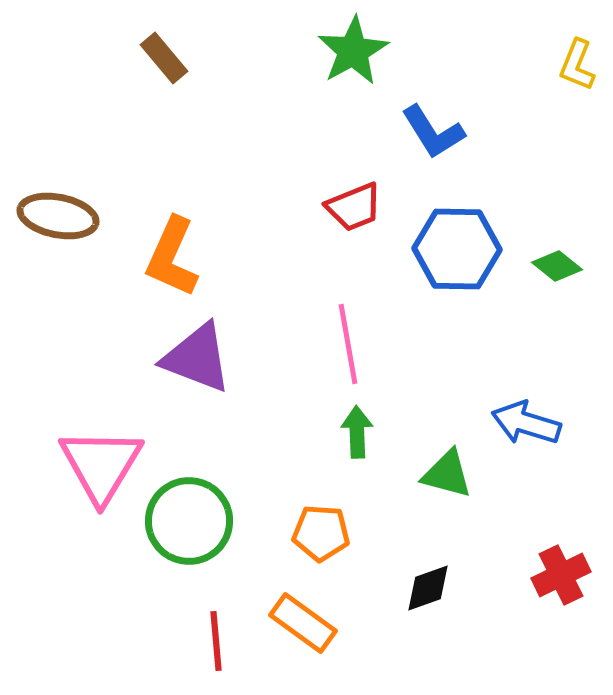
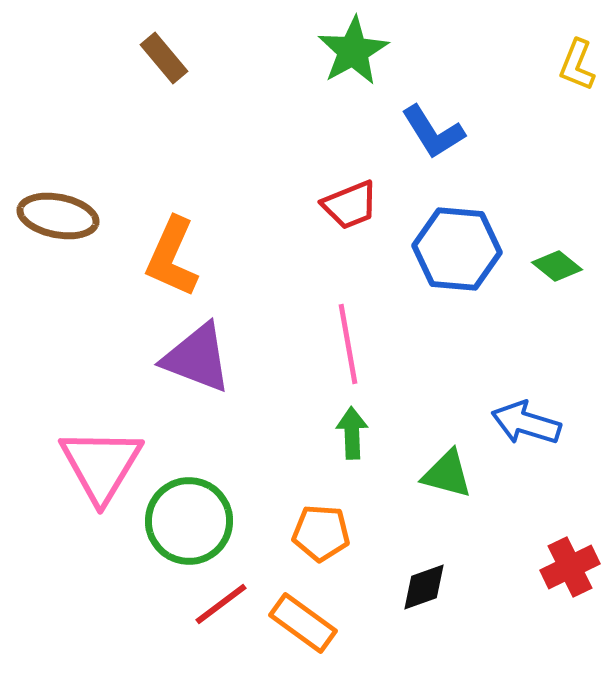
red trapezoid: moved 4 px left, 2 px up
blue hexagon: rotated 4 degrees clockwise
green arrow: moved 5 px left, 1 px down
red cross: moved 9 px right, 8 px up
black diamond: moved 4 px left, 1 px up
red line: moved 5 px right, 37 px up; rotated 58 degrees clockwise
